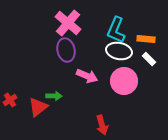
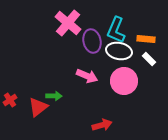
purple ellipse: moved 26 px right, 9 px up
red arrow: rotated 90 degrees counterclockwise
